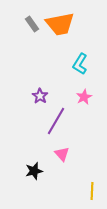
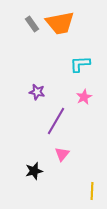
orange trapezoid: moved 1 px up
cyan L-shape: rotated 55 degrees clockwise
purple star: moved 3 px left, 4 px up; rotated 21 degrees counterclockwise
pink triangle: rotated 21 degrees clockwise
